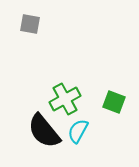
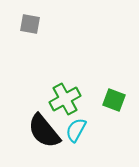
green square: moved 2 px up
cyan semicircle: moved 2 px left, 1 px up
